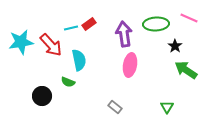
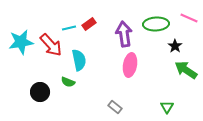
cyan line: moved 2 px left
black circle: moved 2 px left, 4 px up
